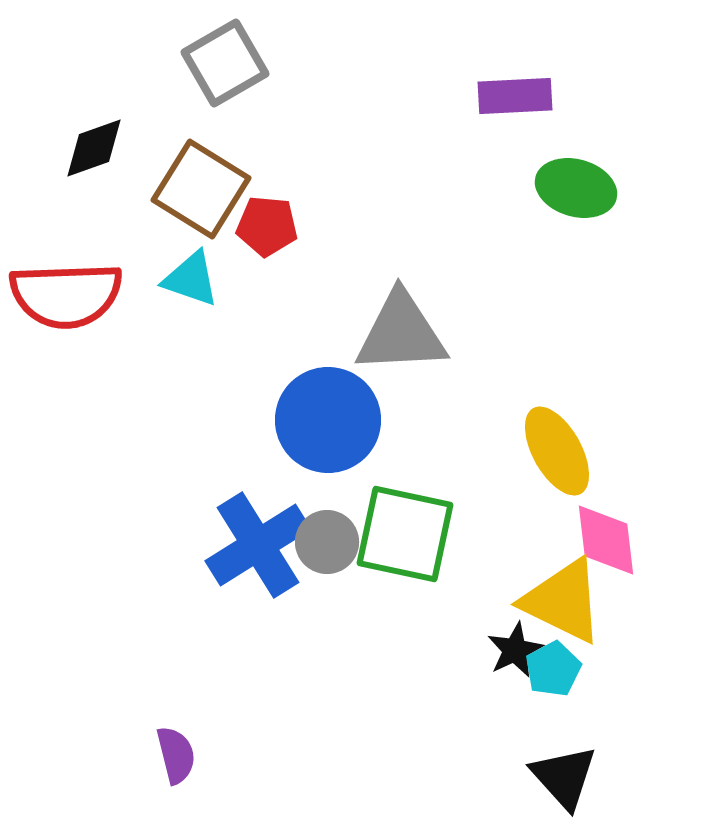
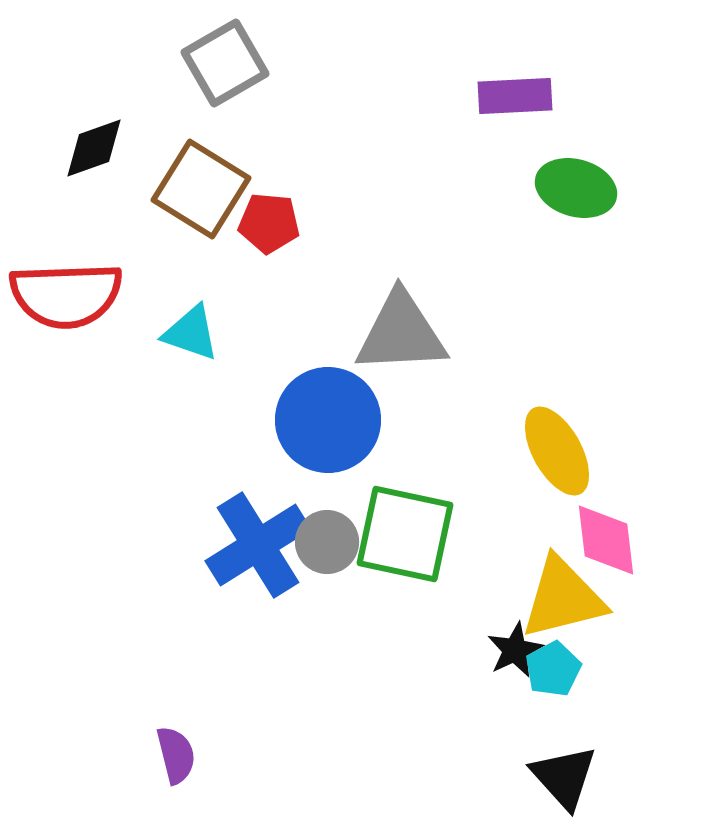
red pentagon: moved 2 px right, 3 px up
cyan triangle: moved 54 px down
yellow triangle: moved 3 px up; rotated 40 degrees counterclockwise
